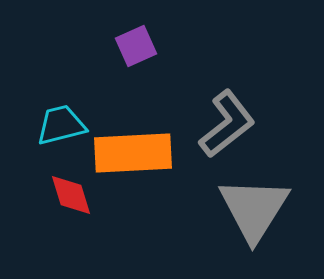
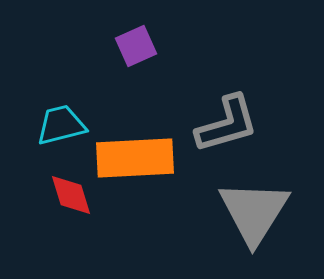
gray L-shape: rotated 22 degrees clockwise
orange rectangle: moved 2 px right, 5 px down
gray triangle: moved 3 px down
